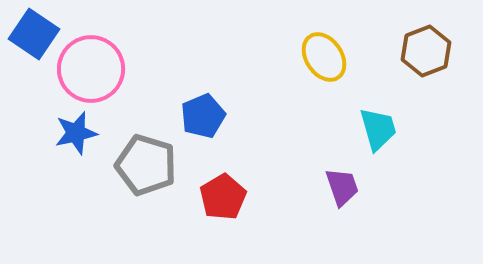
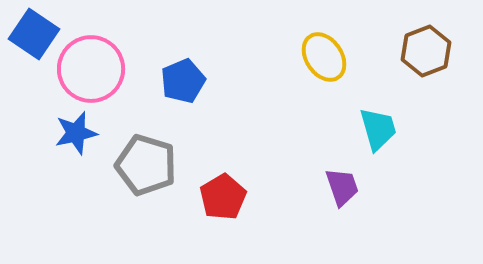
blue pentagon: moved 20 px left, 35 px up
